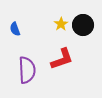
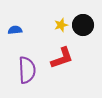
yellow star: moved 1 px down; rotated 16 degrees clockwise
blue semicircle: moved 1 px down; rotated 104 degrees clockwise
red L-shape: moved 1 px up
